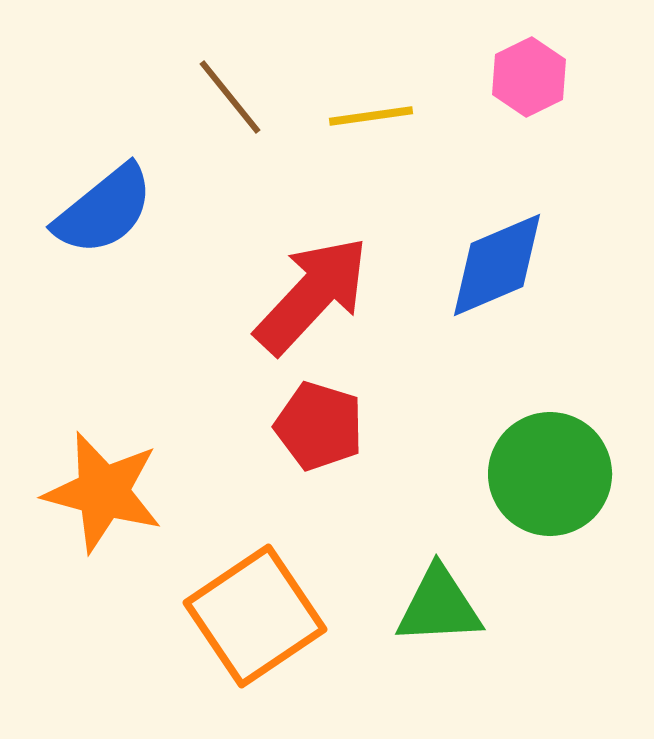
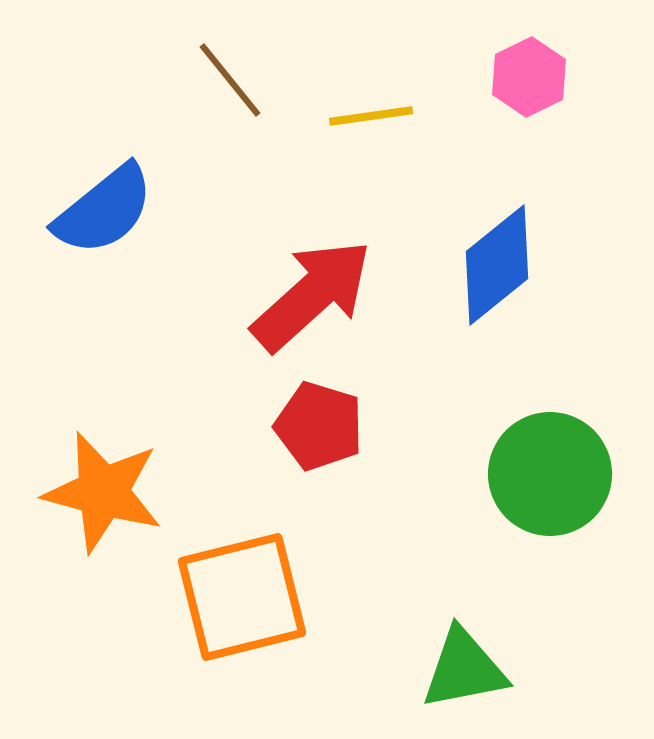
brown line: moved 17 px up
blue diamond: rotated 16 degrees counterclockwise
red arrow: rotated 5 degrees clockwise
green triangle: moved 25 px right, 63 px down; rotated 8 degrees counterclockwise
orange square: moved 13 px left, 19 px up; rotated 20 degrees clockwise
